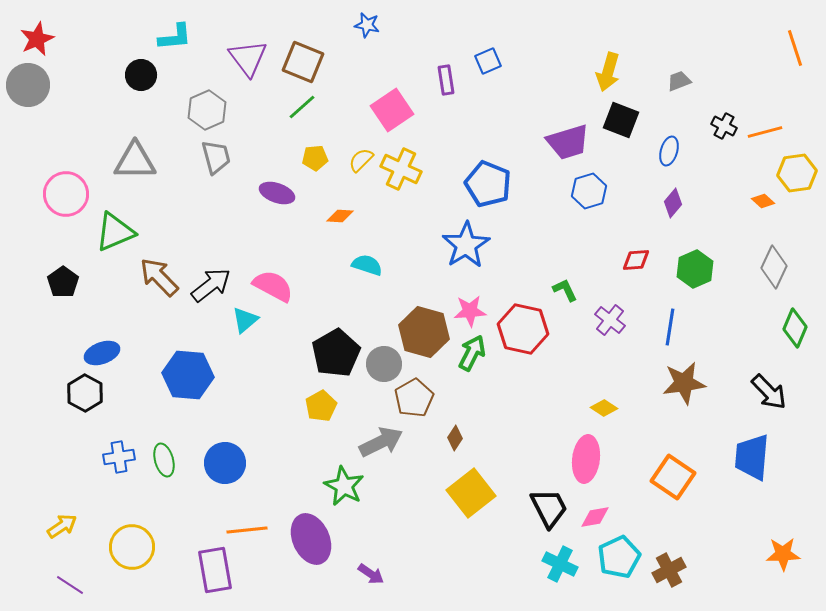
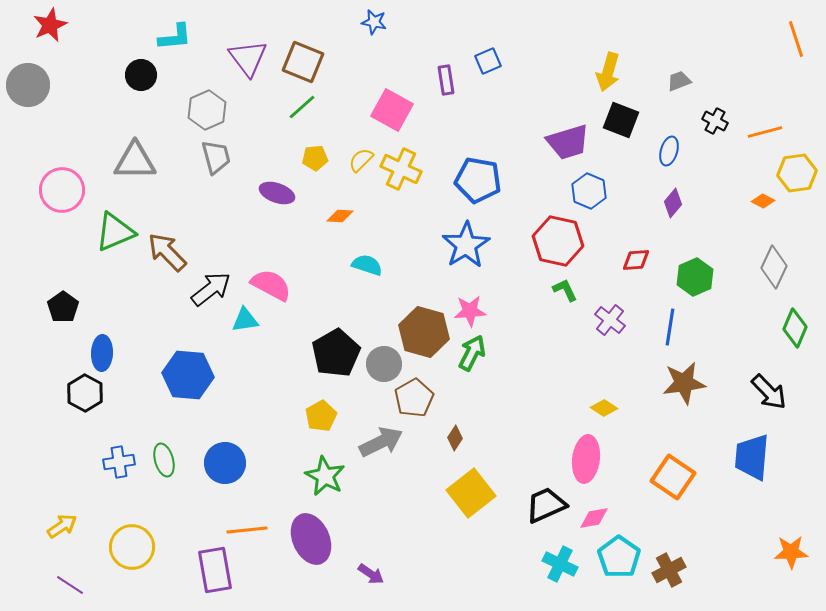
blue star at (367, 25): moved 7 px right, 3 px up
red star at (37, 39): moved 13 px right, 14 px up
orange line at (795, 48): moved 1 px right, 9 px up
pink square at (392, 110): rotated 27 degrees counterclockwise
black cross at (724, 126): moved 9 px left, 5 px up
blue pentagon at (488, 184): moved 10 px left, 4 px up; rotated 12 degrees counterclockwise
blue hexagon at (589, 191): rotated 20 degrees counterclockwise
pink circle at (66, 194): moved 4 px left, 4 px up
orange diamond at (763, 201): rotated 15 degrees counterclockwise
green hexagon at (695, 269): moved 8 px down
brown arrow at (159, 277): moved 8 px right, 25 px up
black pentagon at (63, 282): moved 25 px down
black arrow at (211, 285): moved 4 px down
pink semicircle at (273, 286): moved 2 px left, 1 px up
cyan triangle at (245, 320): rotated 32 degrees clockwise
red hexagon at (523, 329): moved 35 px right, 88 px up
blue ellipse at (102, 353): rotated 68 degrees counterclockwise
yellow pentagon at (321, 406): moved 10 px down
blue cross at (119, 457): moved 5 px down
green star at (344, 486): moved 19 px left, 10 px up
black trapezoid at (549, 508): moved 3 px left, 3 px up; rotated 87 degrees counterclockwise
pink diamond at (595, 517): moved 1 px left, 1 px down
orange star at (783, 554): moved 8 px right, 2 px up
cyan pentagon at (619, 557): rotated 12 degrees counterclockwise
